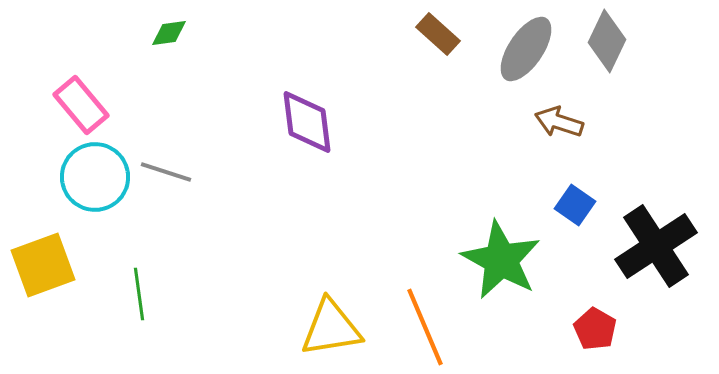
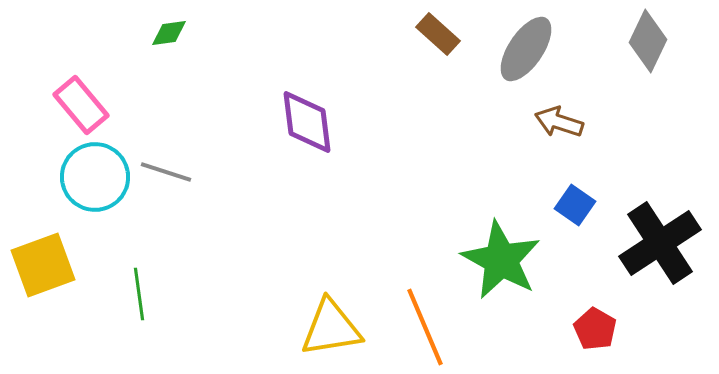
gray diamond: moved 41 px right
black cross: moved 4 px right, 3 px up
